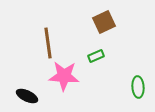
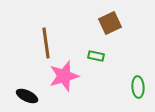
brown square: moved 6 px right, 1 px down
brown line: moved 2 px left
green rectangle: rotated 35 degrees clockwise
pink star: rotated 20 degrees counterclockwise
